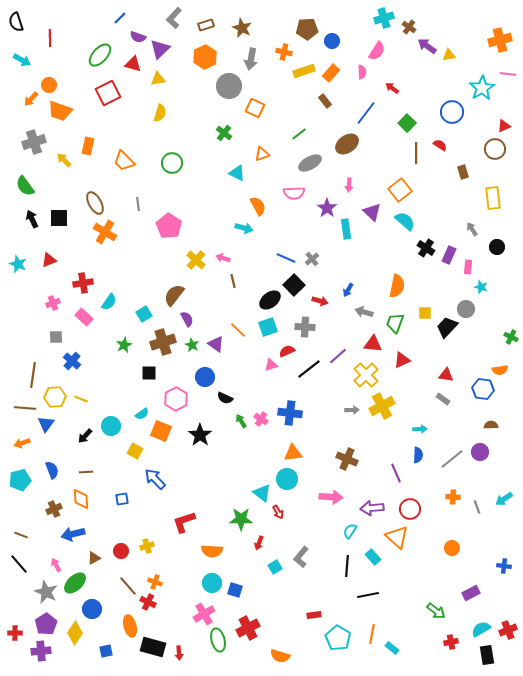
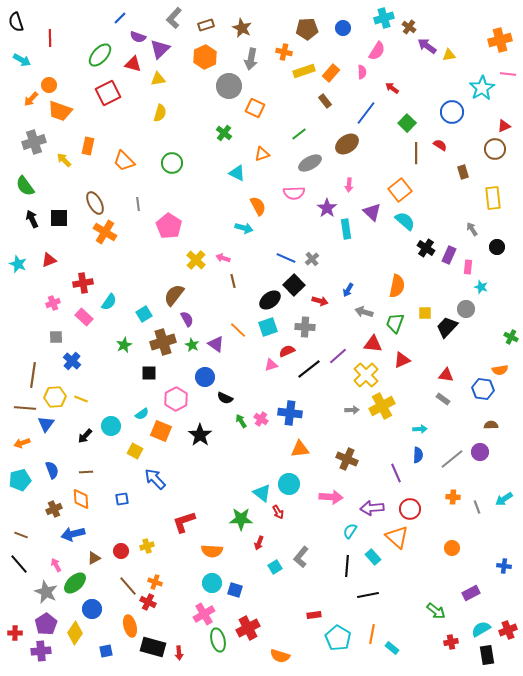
blue circle at (332, 41): moved 11 px right, 13 px up
orange triangle at (293, 453): moved 7 px right, 4 px up
cyan circle at (287, 479): moved 2 px right, 5 px down
